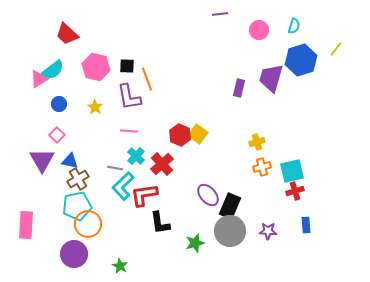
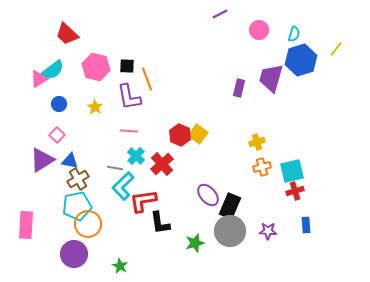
purple line at (220, 14): rotated 21 degrees counterclockwise
cyan semicircle at (294, 26): moved 8 px down
purple triangle at (42, 160): rotated 28 degrees clockwise
red L-shape at (144, 195): moved 1 px left, 6 px down
